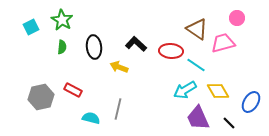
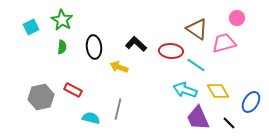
pink trapezoid: moved 1 px right
cyan arrow: rotated 50 degrees clockwise
